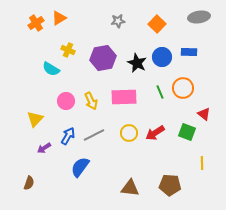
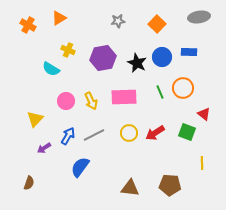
orange cross: moved 8 px left, 2 px down; rotated 28 degrees counterclockwise
